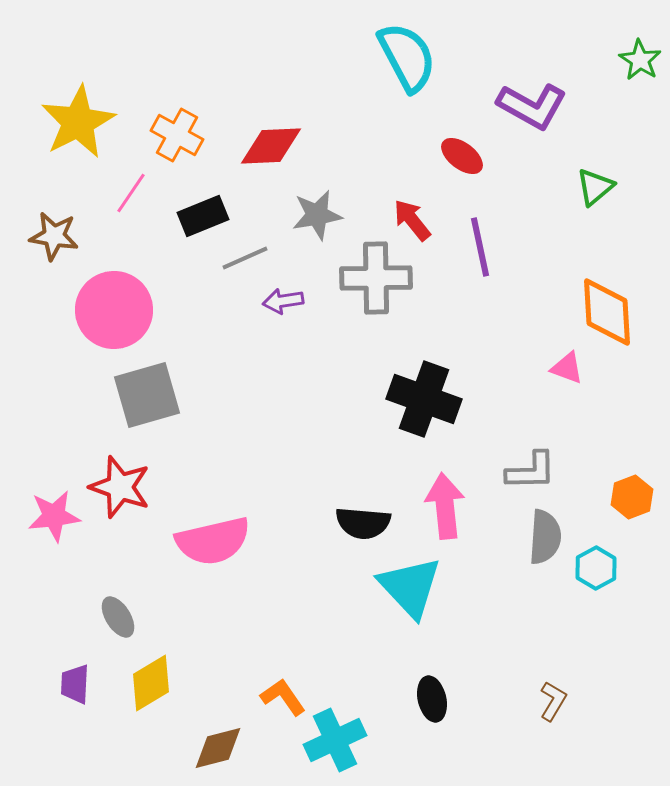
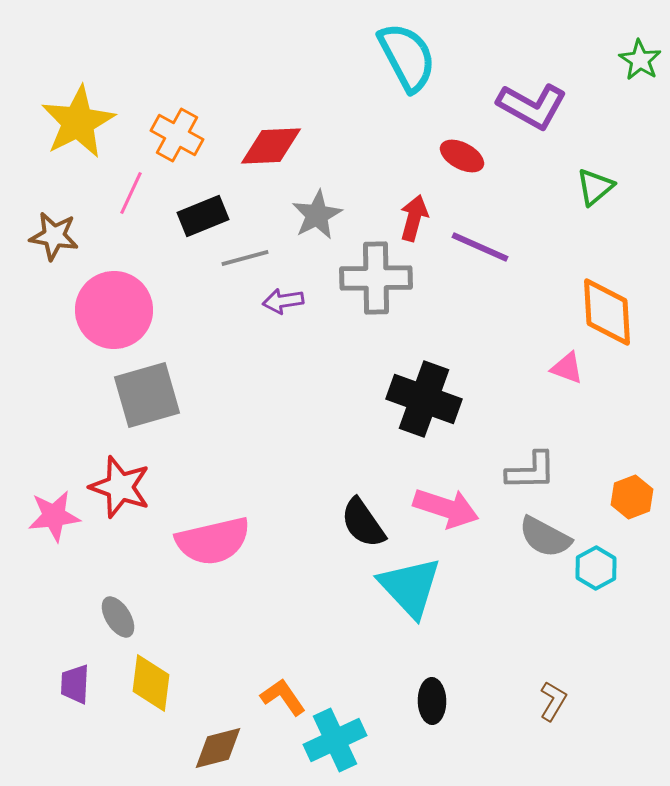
red ellipse: rotated 9 degrees counterclockwise
pink line: rotated 9 degrees counterclockwise
gray star: rotated 18 degrees counterclockwise
red arrow: moved 2 px right, 2 px up; rotated 54 degrees clockwise
purple line: rotated 54 degrees counterclockwise
gray line: rotated 9 degrees clockwise
pink arrow: moved 1 px right, 2 px down; rotated 114 degrees clockwise
black semicircle: rotated 50 degrees clockwise
gray semicircle: rotated 114 degrees clockwise
yellow diamond: rotated 52 degrees counterclockwise
black ellipse: moved 2 px down; rotated 12 degrees clockwise
